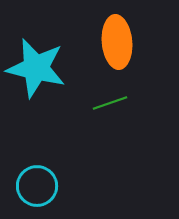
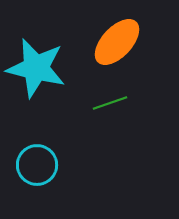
orange ellipse: rotated 48 degrees clockwise
cyan circle: moved 21 px up
